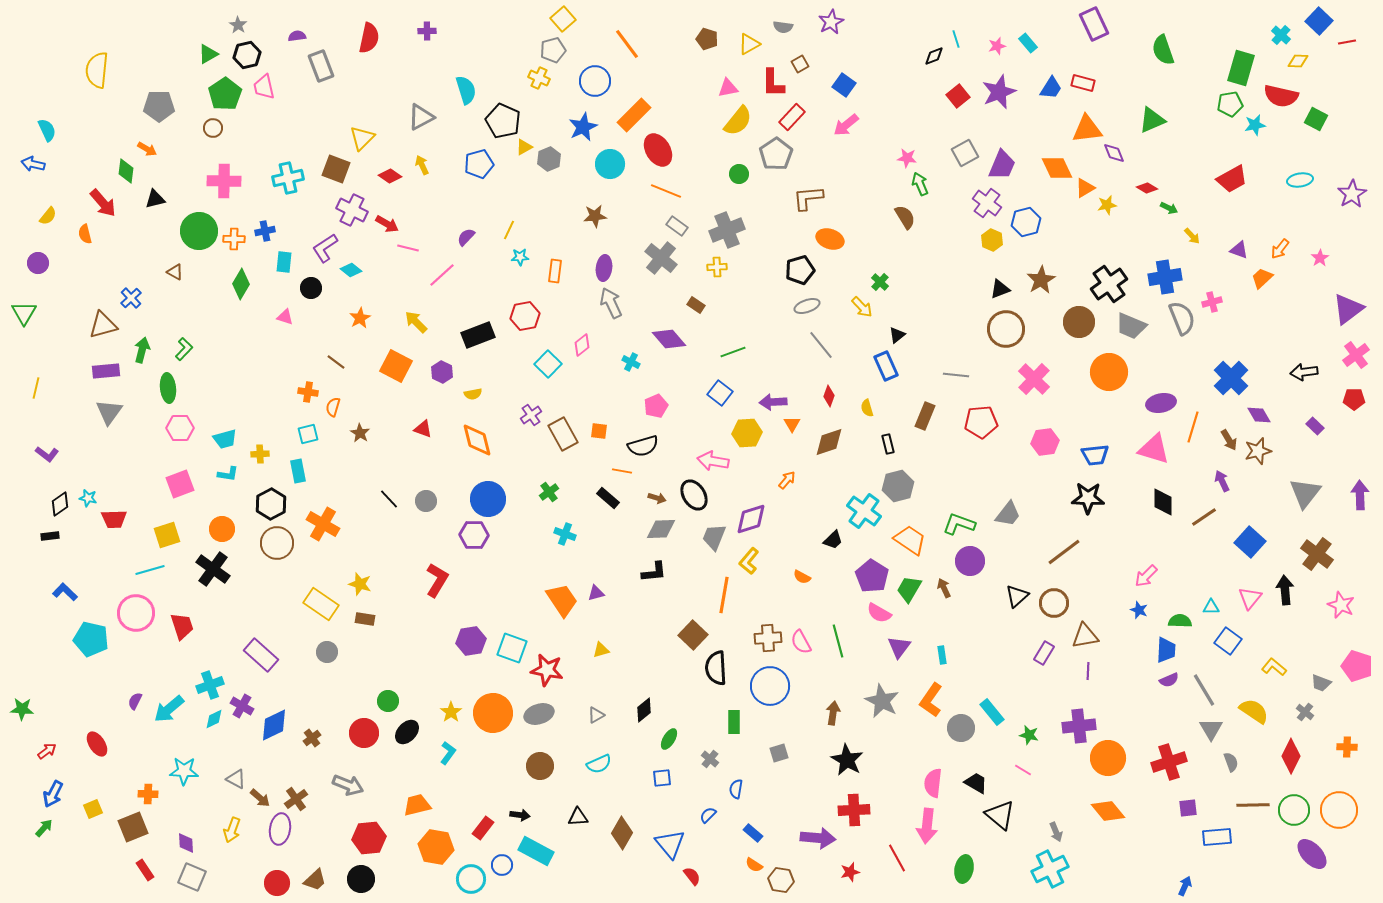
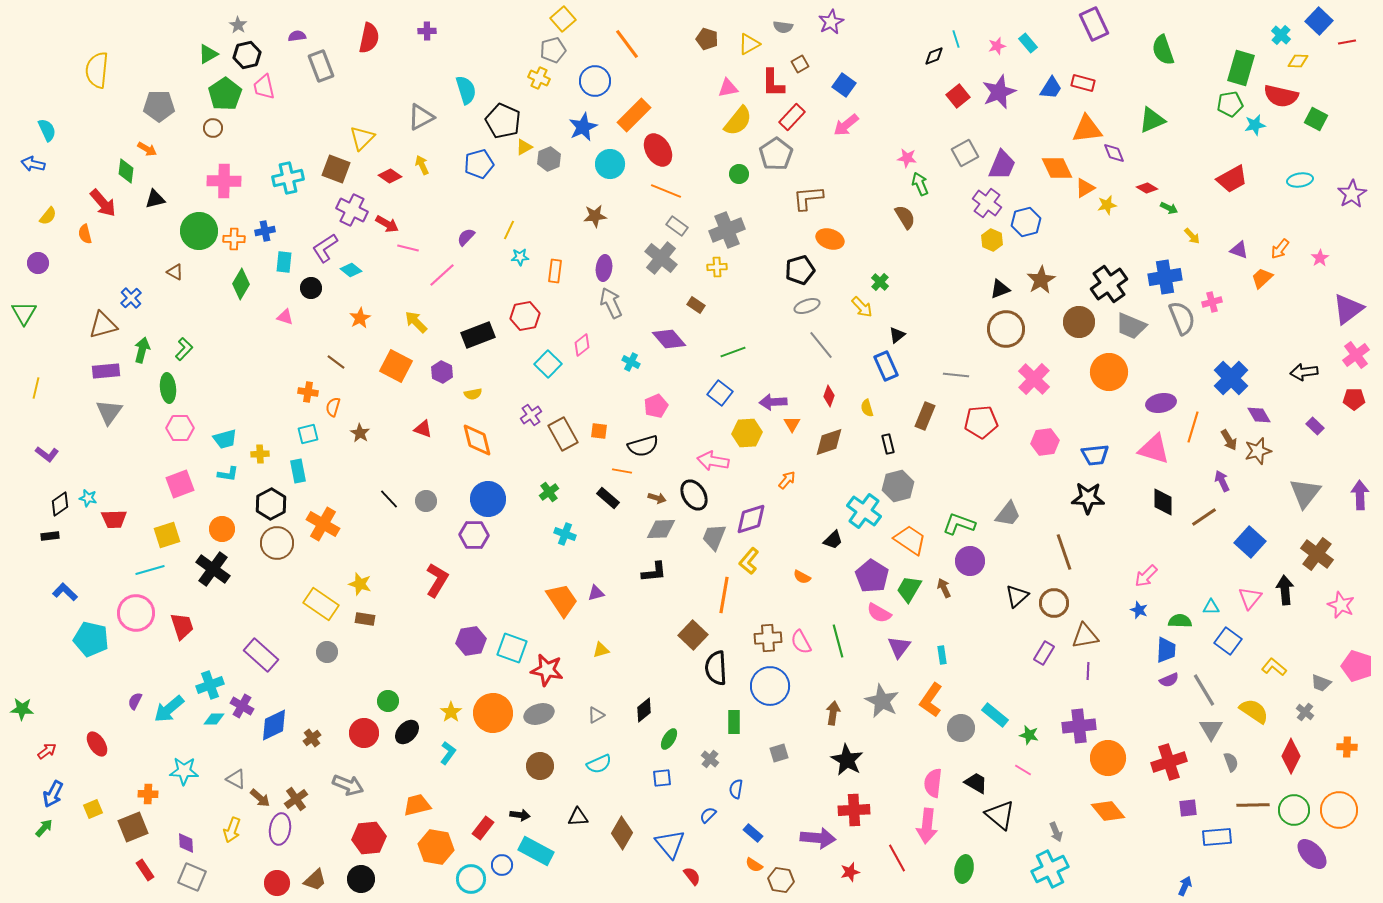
brown line at (1064, 552): rotated 72 degrees counterclockwise
cyan rectangle at (992, 712): moved 3 px right, 3 px down; rotated 12 degrees counterclockwise
cyan diamond at (214, 719): rotated 25 degrees clockwise
